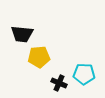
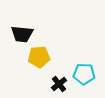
black cross: moved 1 px down; rotated 28 degrees clockwise
